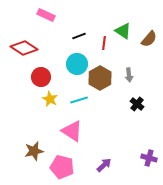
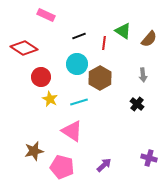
gray arrow: moved 14 px right
cyan line: moved 2 px down
